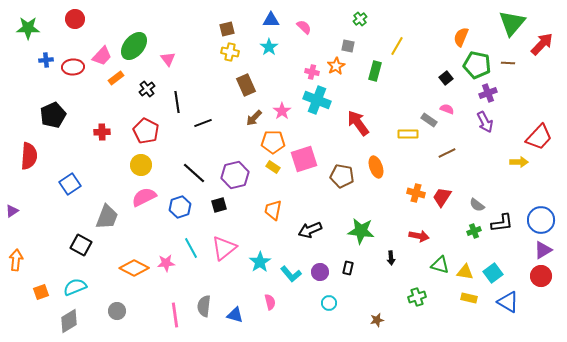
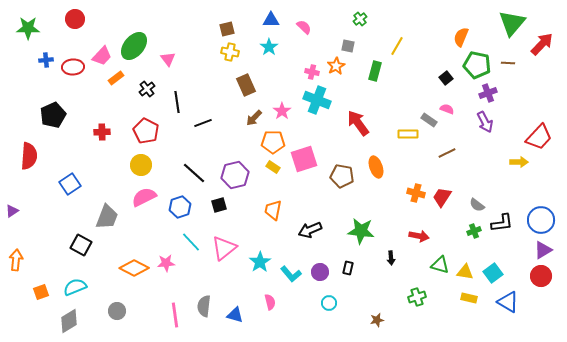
cyan line at (191, 248): moved 6 px up; rotated 15 degrees counterclockwise
